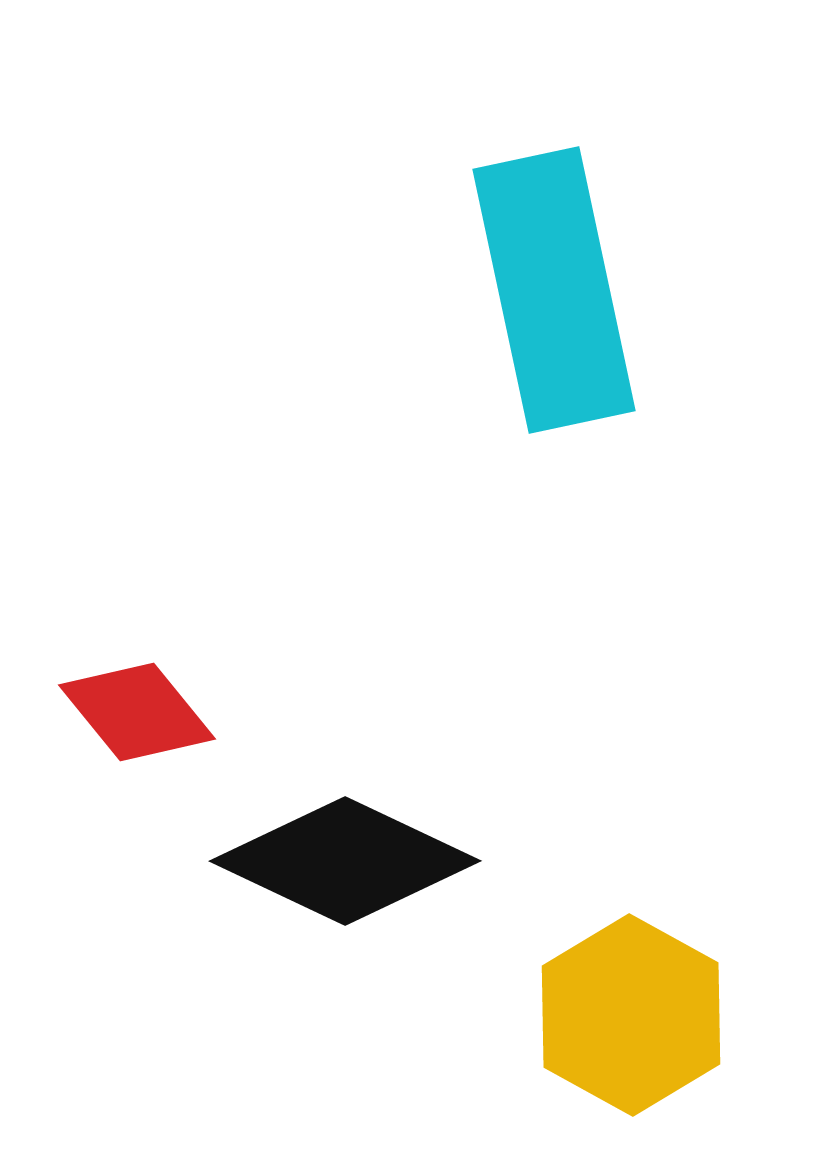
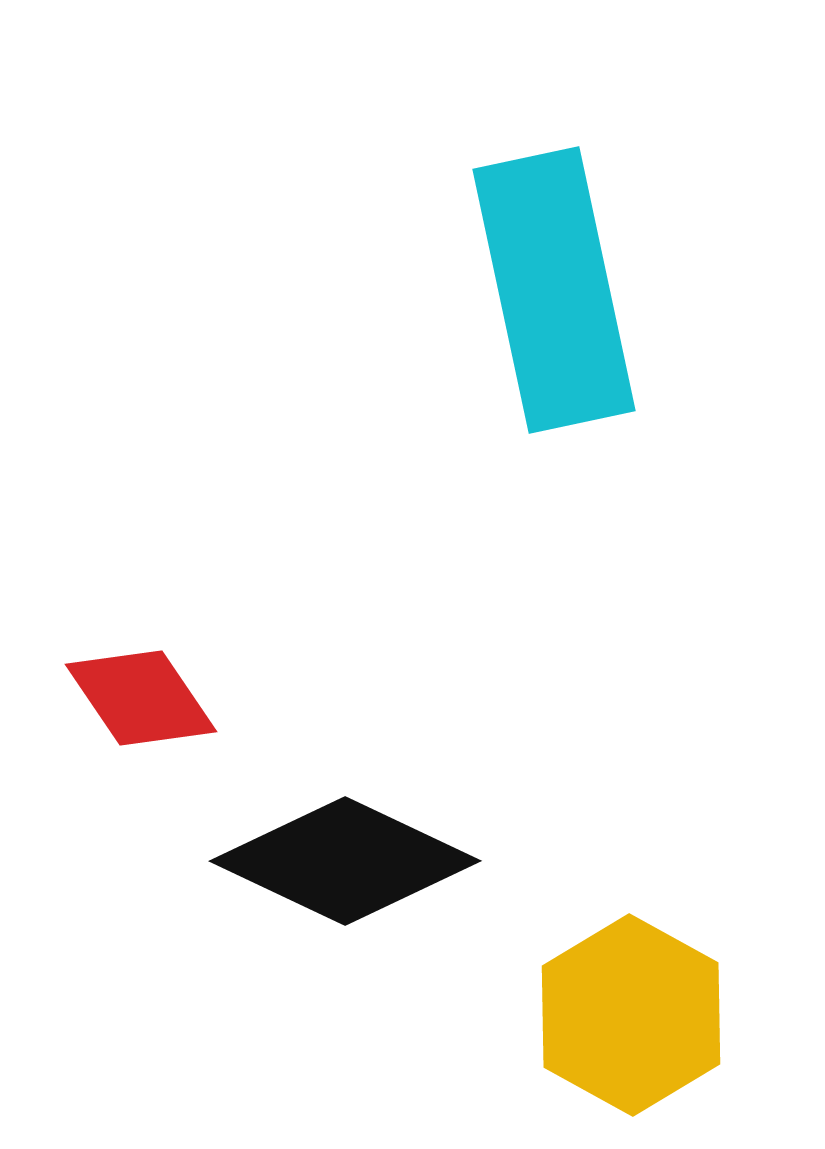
red diamond: moved 4 px right, 14 px up; rotated 5 degrees clockwise
